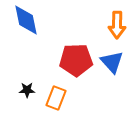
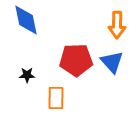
black star: moved 15 px up
orange rectangle: rotated 20 degrees counterclockwise
